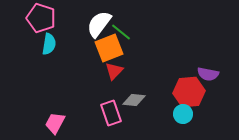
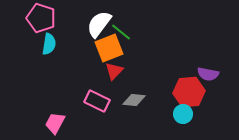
pink rectangle: moved 14 px left, 12 px up; rotated 45 degrees counterclockwise
